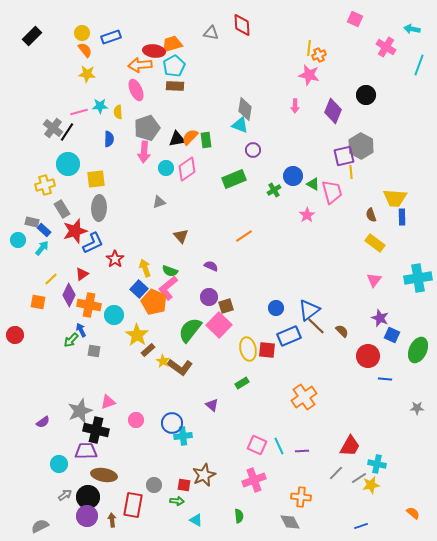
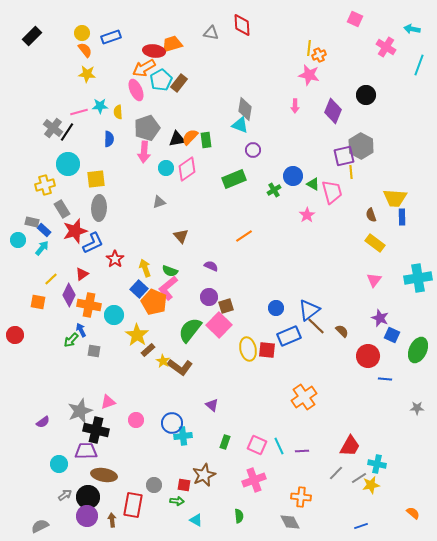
orange arrow at (140, 65): moved 4 px right, 3 px down; rotated 25 degrees counterclockwise
cyan pentagon at (174, 66): moved 13 px left, 14 px down
brown rectangle at (175, 86): moved 4 px right, 3 px up; rotated 54 degrees counterclockwise
green rectangle at (242, 383): moved 17 px left, 59 px down; rotated 40 degrees counterclockwise
